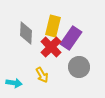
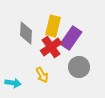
red cross: rotated 10 degrees clockwise
cyan arrow: moved 1 px left
